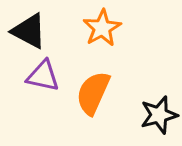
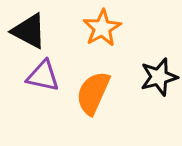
black star: moved 38 px up
